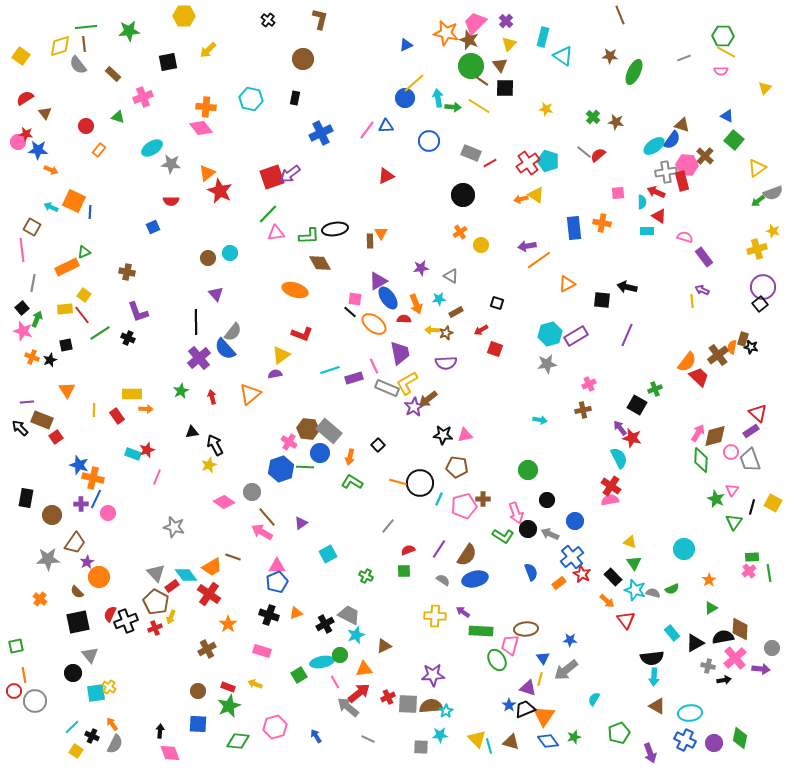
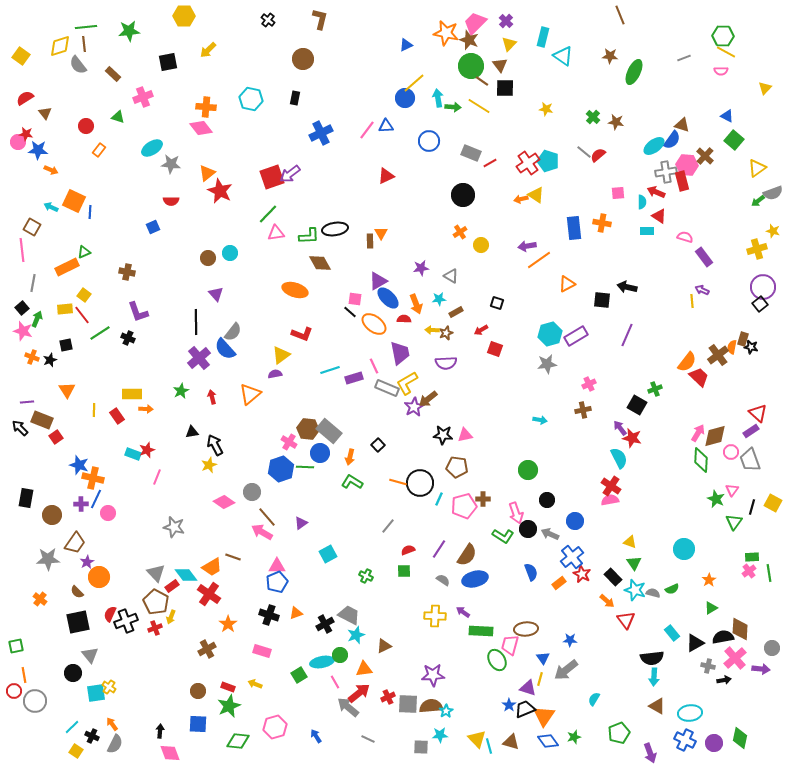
blue ellipse at (388, 298): rotated 10 degrees counterclockwise
